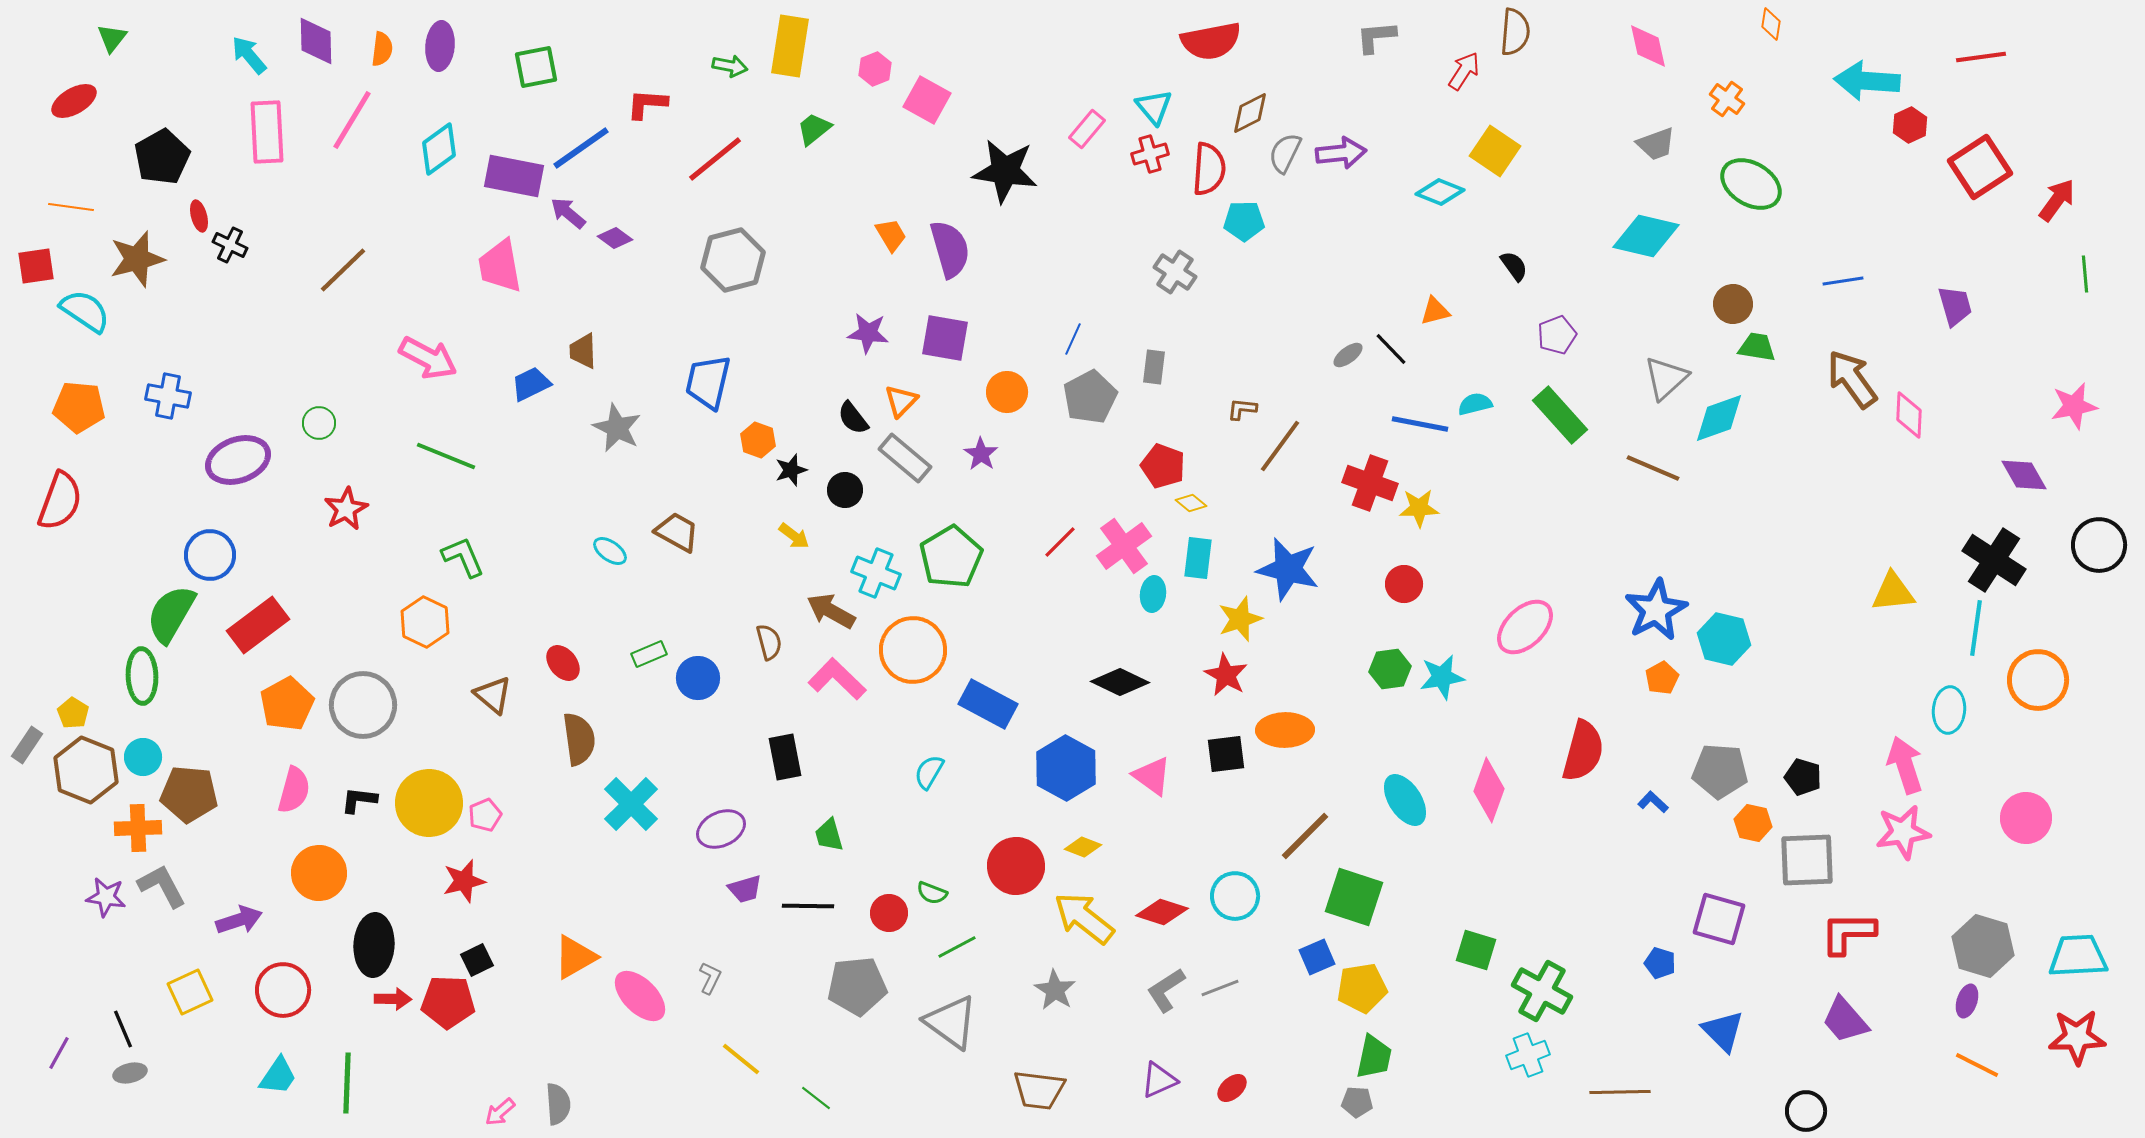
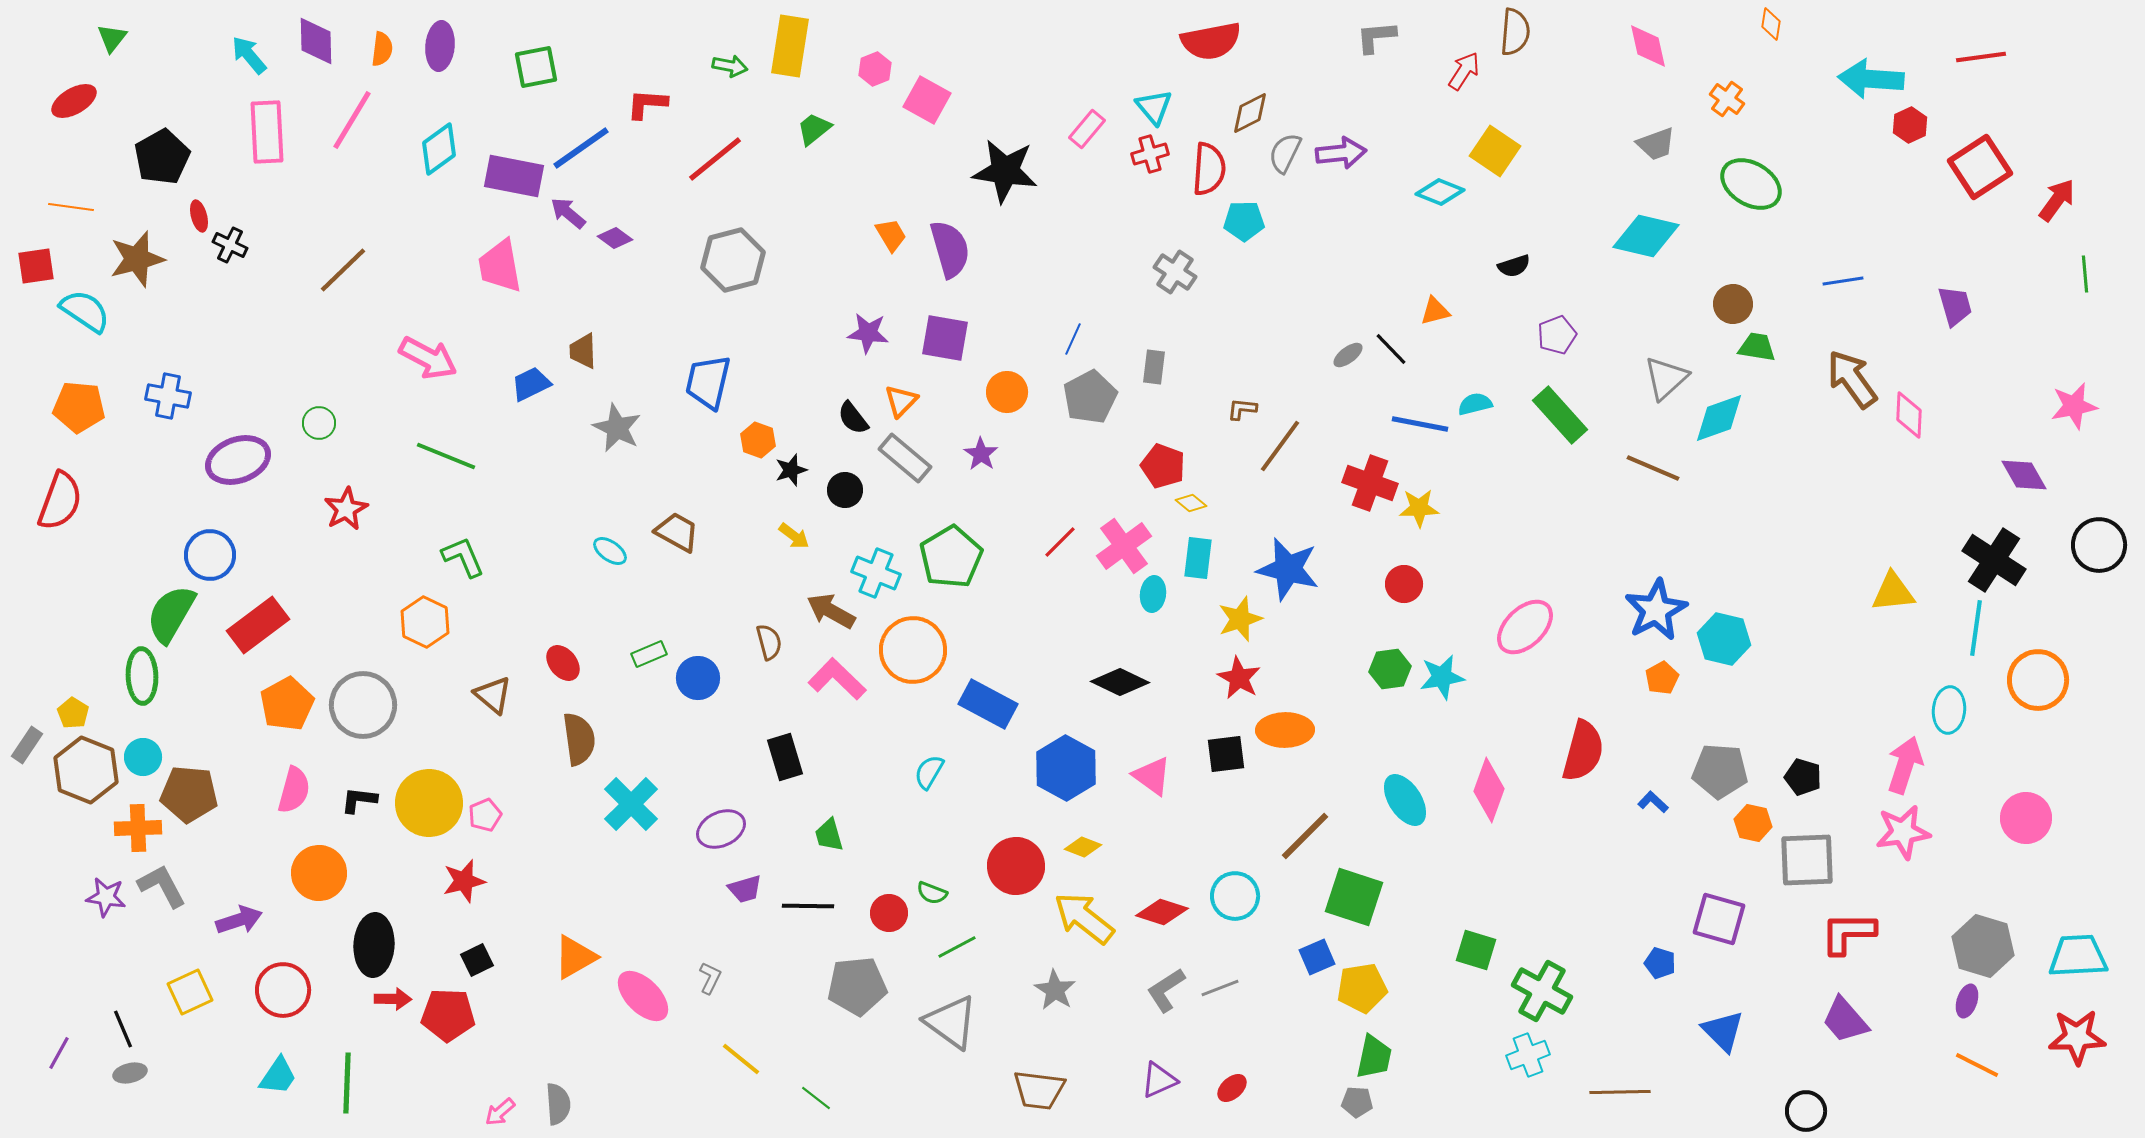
cyan arrow at (1867, 81): moved 4 px right, 2 px up
black semicircle at (1514, 266): rotated 108 degrees clockwise
red star at (1226, 675): moved 13 px right, 3 px down
black rectangle at (785, 757): rotated 6 degrees counterclockwise
pink arrow at (1905, 765): rotated 36 degrees clockwise
pink ellipse at (640, 996): moved 3 px right
red pentagon at (448, 1002): moved 13 px down
